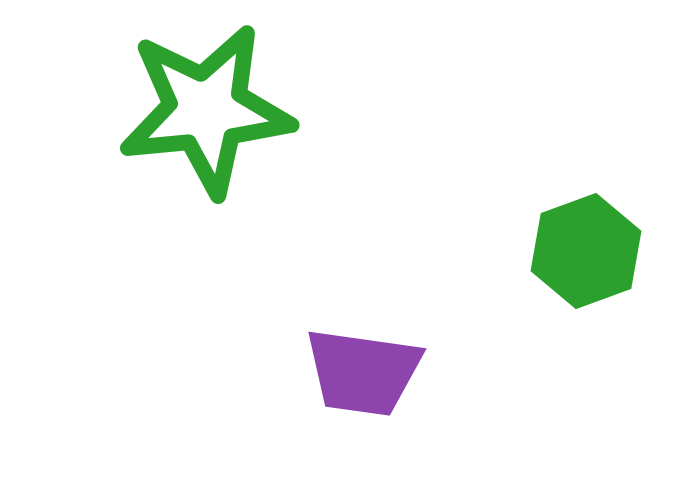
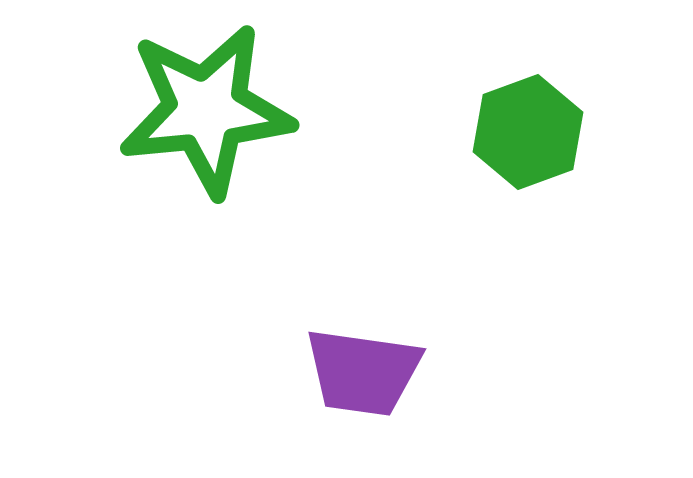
green hexagon: moved 58 px left, 119 px up
